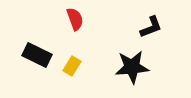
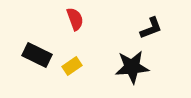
black L-shape: moved 1 px down
yellow rectangle: rotated 24 degrees clockwise
